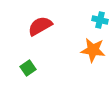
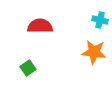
red semicircle: rotated 30 degrees clockwise
orange star: moved 1 px right, 2 px down
